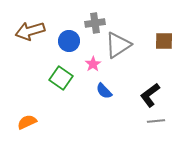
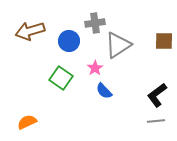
pink star: moved 2 px right, 4 px down
black L-shape: moved 7 px right
